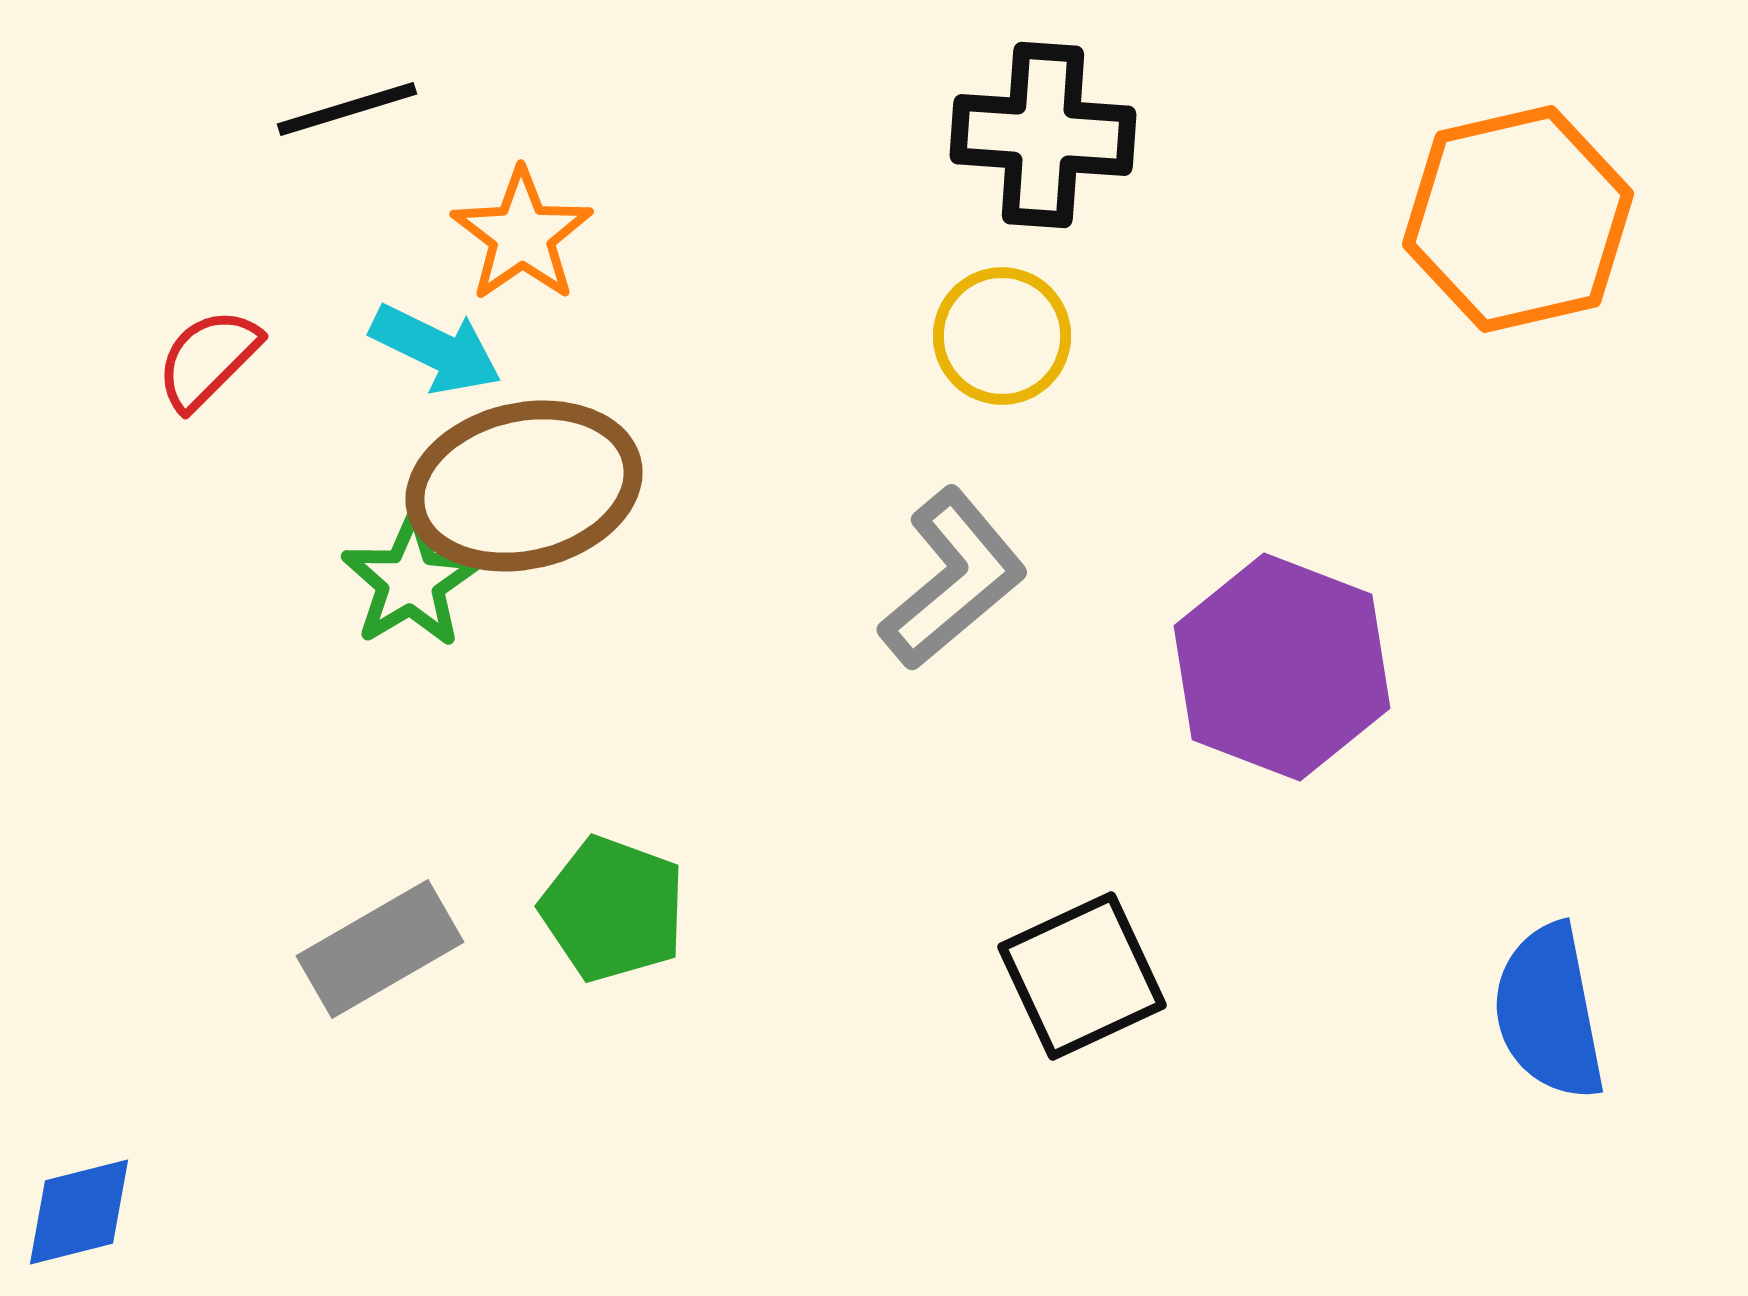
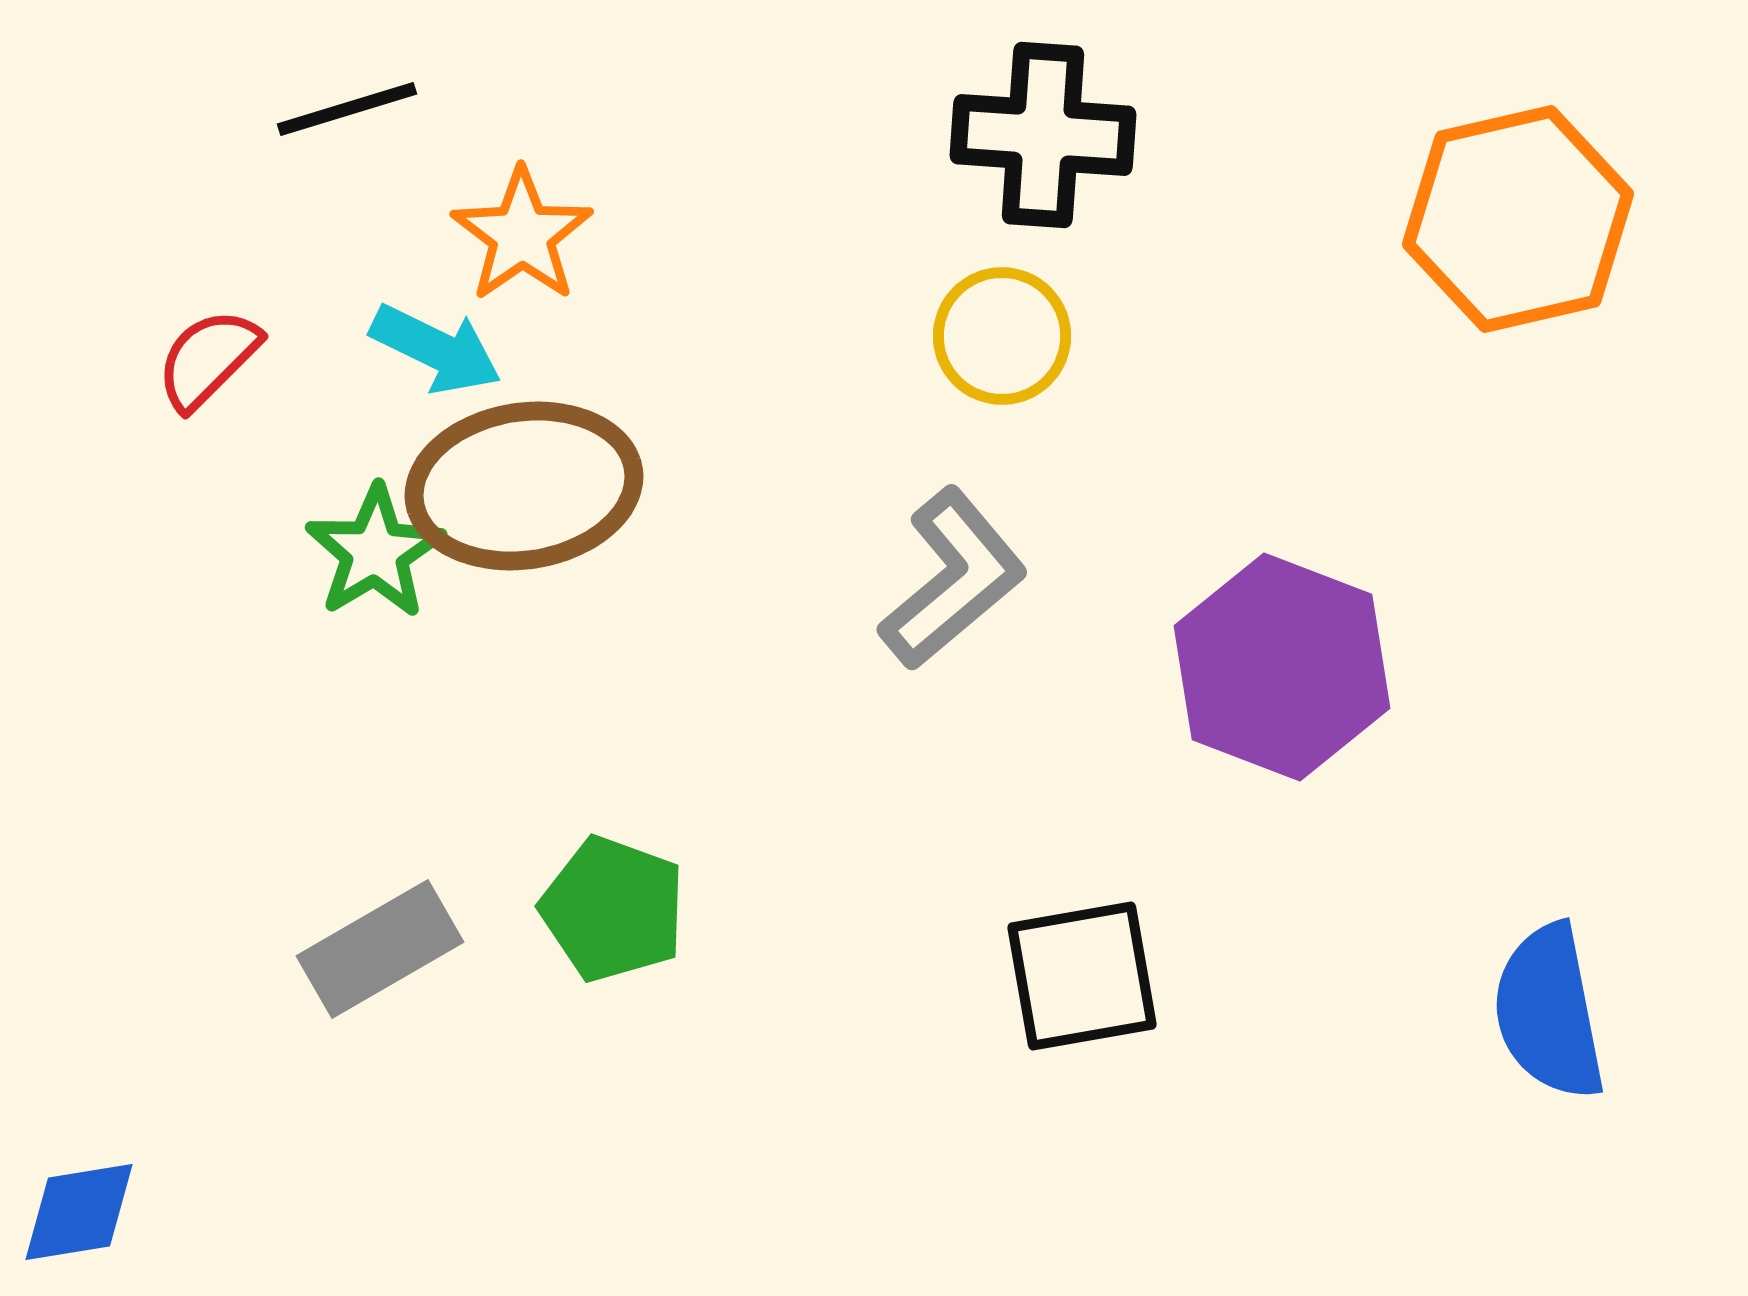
brown ellipse: rotated 4 degrees clockwise
green star: moved 36 px left, 29 px up
black square: rotated 15 degrees clockwise
blue diamond: rotated 5 degrees clockwise
